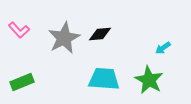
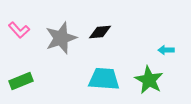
black diamond: moved 2 px up
gray star: moved 3 px left; rotated 8 degrees clockwise
cyan arrow: moved 3 px right, 2 px down; rotated 35 degrees clockwise
green rectangle: moved 1 px left, 1 px up
